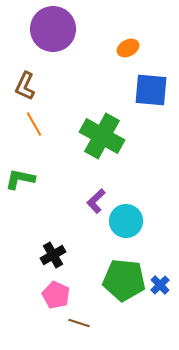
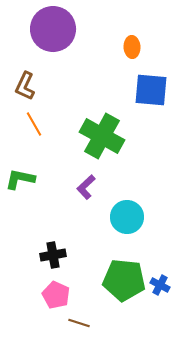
orange ellipse: moved 4 px right, 1 px up; rotated 65 degrees counterclockwise
purple L-shape: moved 10 px left, 14 px up
cyan circle: moved 1 px right, 4 px up
black cross: rotated 20 degrees clockwise
blue cross: rotated 18 degrees counterclockwise
